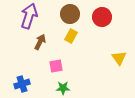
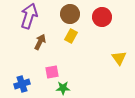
pink square: moved 4 px left, 6 px down
